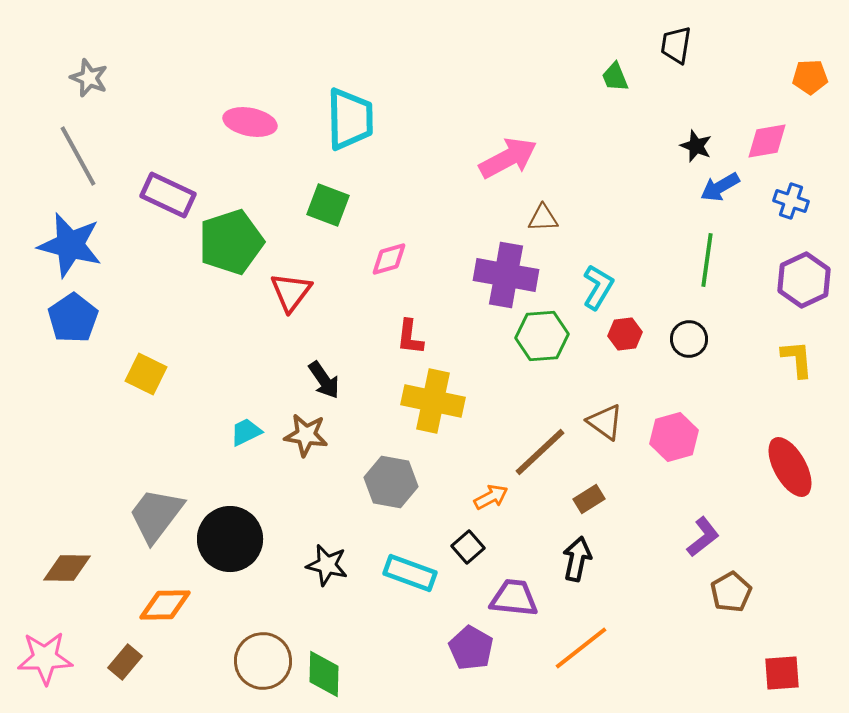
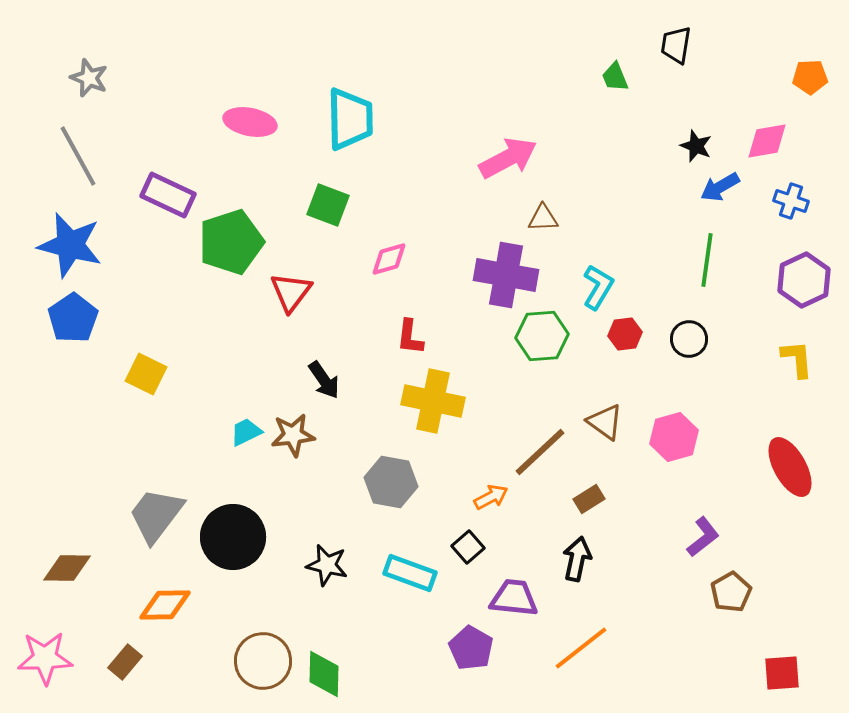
brown star at (306, 435): moved 13 px left; rotated 15 degrees counterclockwise
black circle at (230, 539): moved 3 px right, 2 px up
